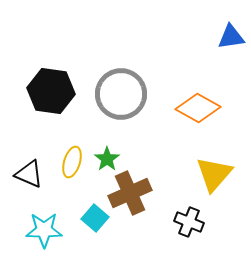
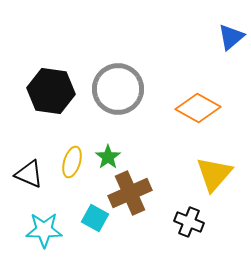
blue triangle: rotated 32 degrees counterclockwise
gray circle: moved 3 px left, 5 px up
green star: moved 1 px right, 2 px up
cyan square: rotated 12 degrees counterclockwise
